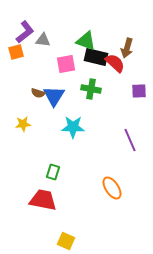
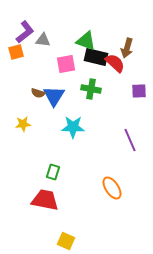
red trapezoid: moved 2 px right
